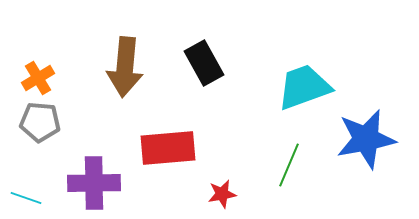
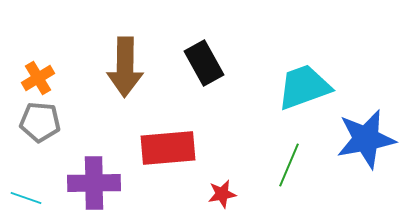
brown arrow: rotated 4 degrees counterclockwise
